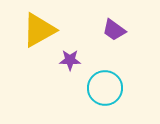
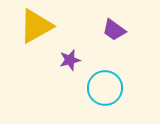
yellow triangle: moved 3 px left, 4 px up
purple star: rotated 15 degrees counterclockwise
